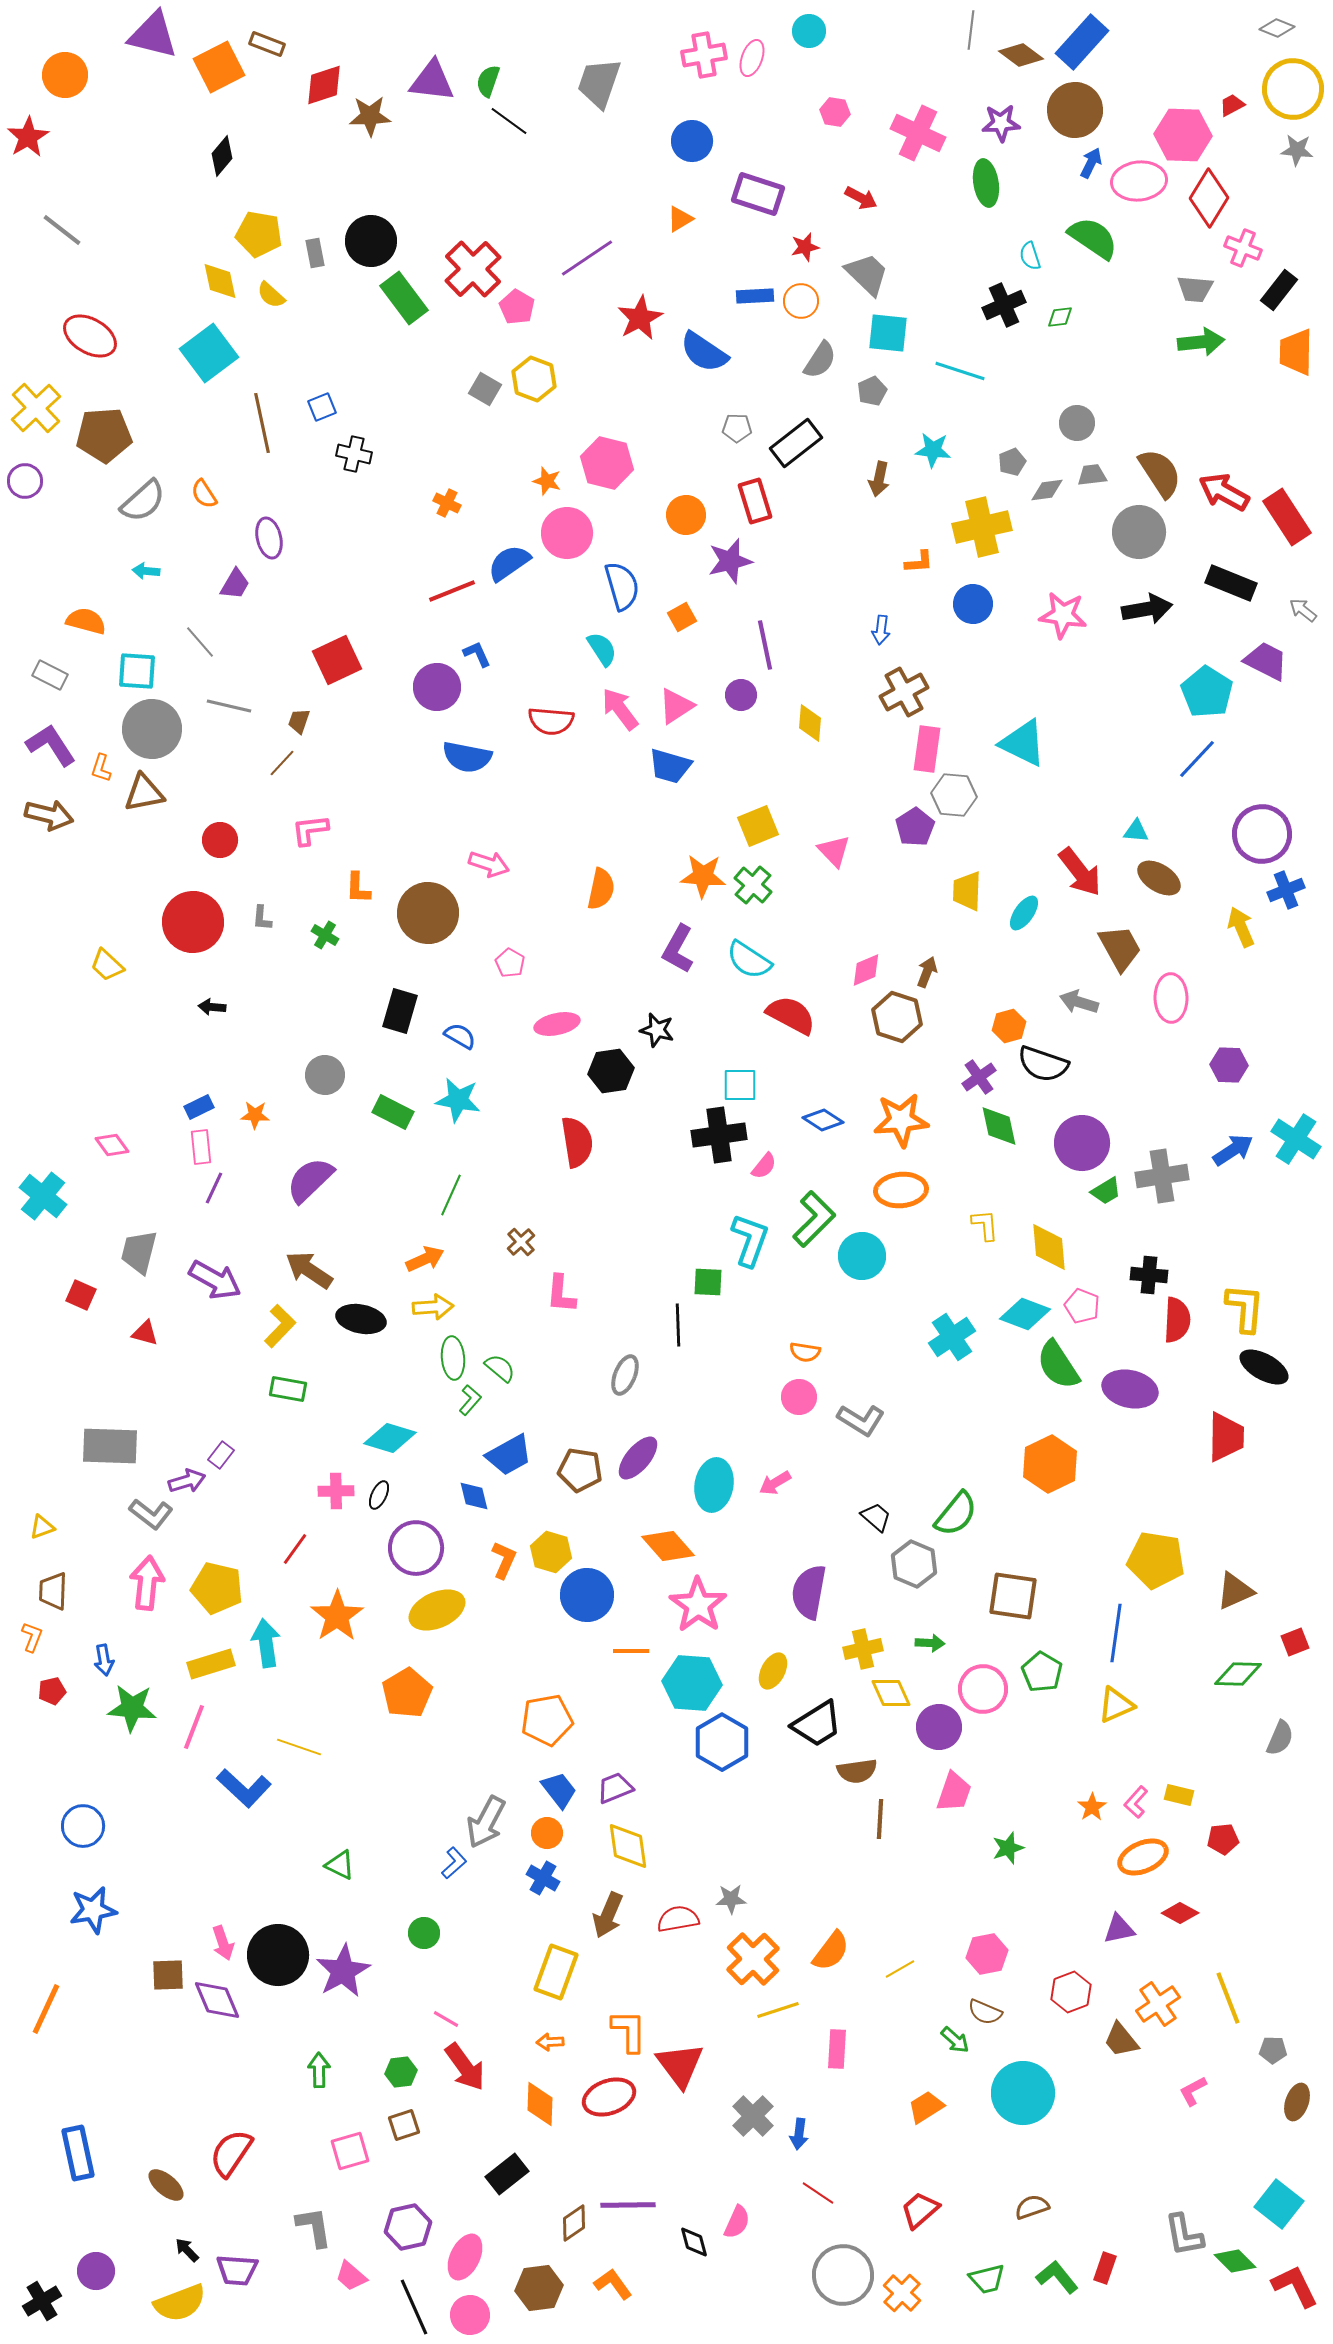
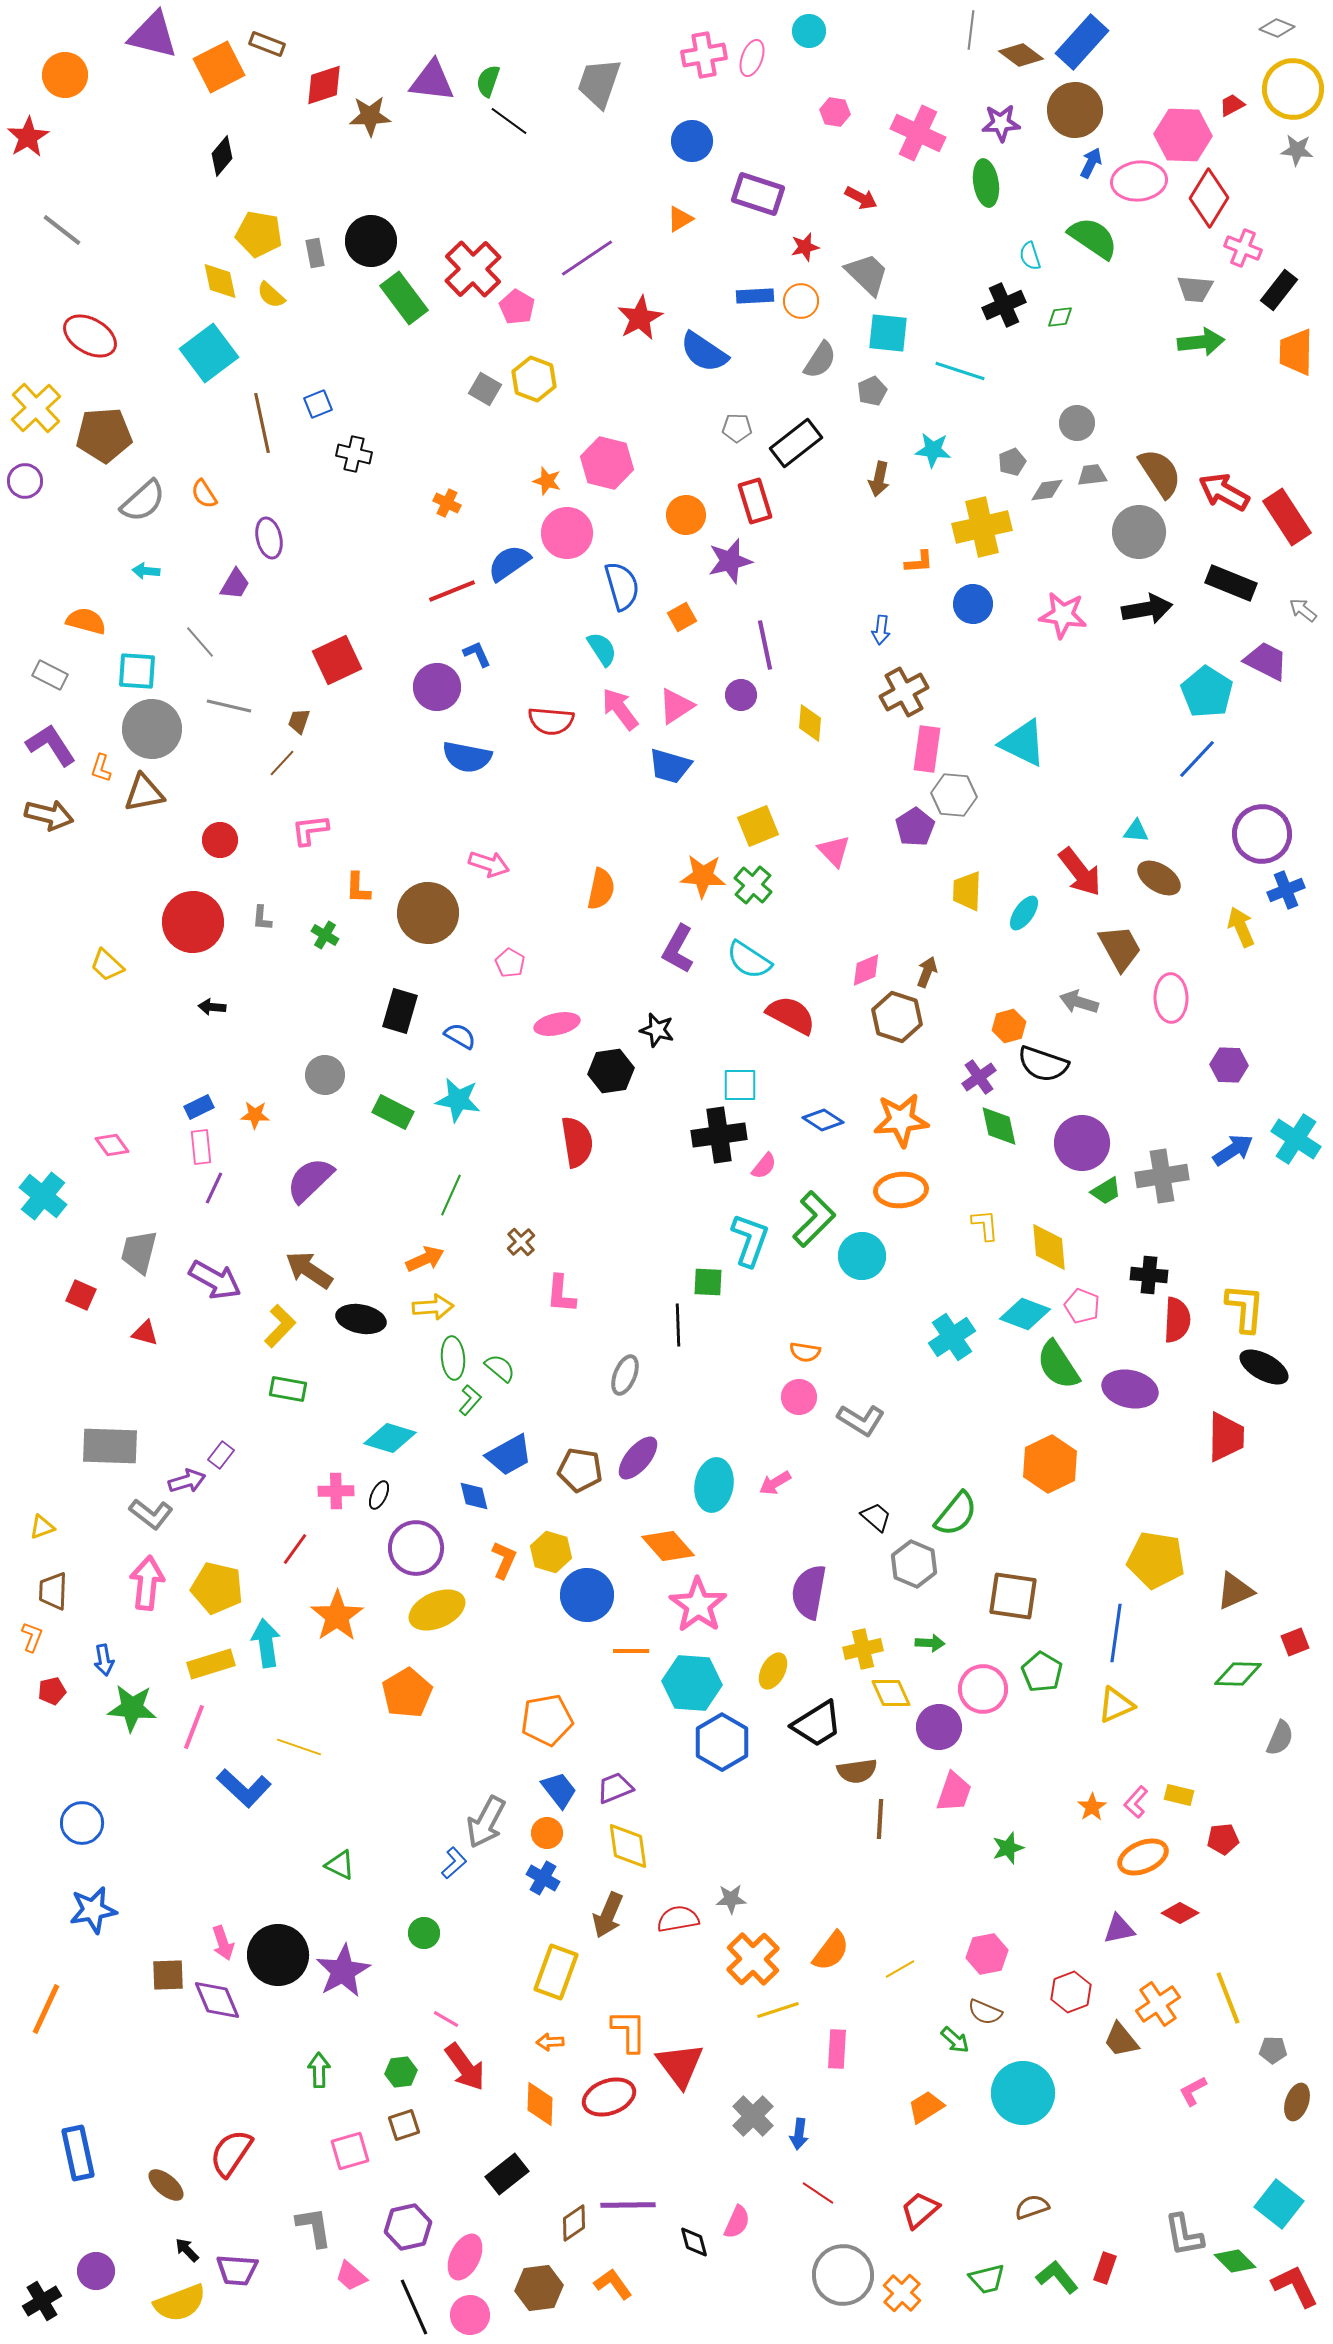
blue square at (322, 407): moved 4 px left, 3 px up
blue circle at (83, 1826): moved 1 px left, 3 px up
